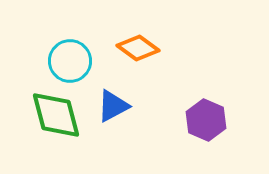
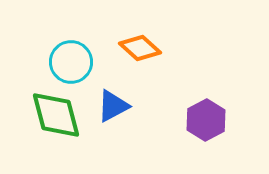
orange diamond: moved 2 px right; rotated 6 degrees clockwise
cyan circle: moved 1 px right, 1 px down
purple hexagon: rotated 9 degrees clockwise
